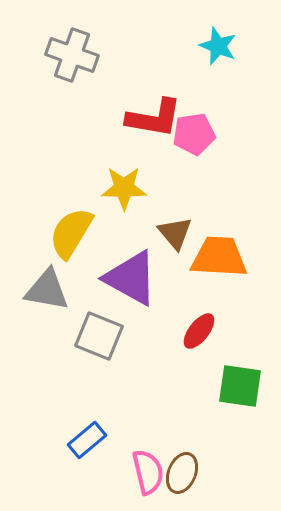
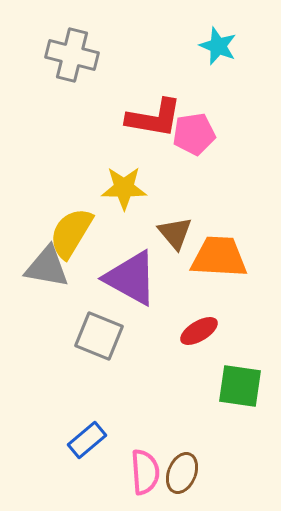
gray cross: rotated 6 degrees counterclockwise
gray triangle: moved 23 px up
red ellipse: rotated 21 degrees clockwise
pink semicircle: moved 3 px left; rotated 9 degrees clockwise
